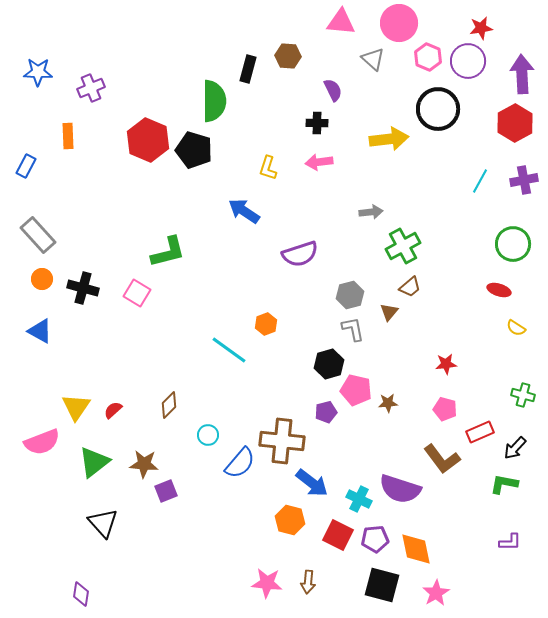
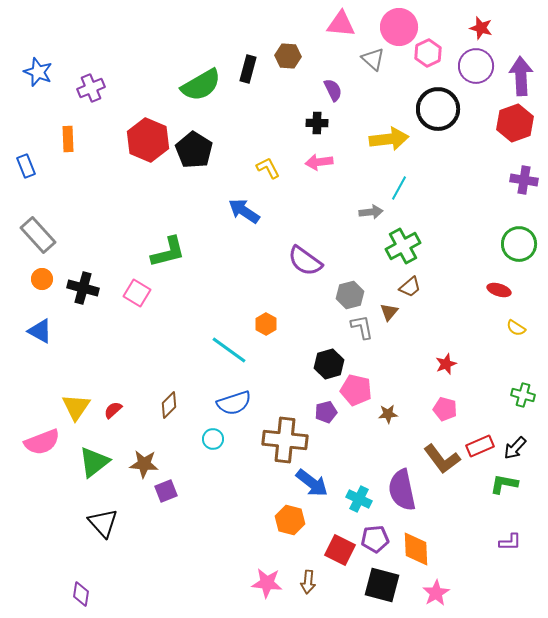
pink triangle at (341, 22): moved 2 px down
pink circle at (399, 23): moved 4 px down
red star at (481, 28): rotated 25 degrees clockwise
pink hexagon at (428, 57): moved 4 px up; rotated 12 degrees clockwise
purple circle at (468, 61): moved 8 px right, 5 px down
blue star at (38, 72): rotated 20 degrees clockwise
purple arrow at (522, 74): moved 1 px left, 2 px down
green semicircle at (214, 101): moved 13 px left, 16 px up; rotated 60 degrees clockwise
red hexagon at (515, 123): rotated 9 degrees clockwise
orange rectangle at (68, 136): moved 3 px down
black pentagon at (194, 150): rotated 15 degrees clockwise
blue rectangle at (26, 166): rotated 50 degrees counterclockwise
yellow L-shape at (268, 168): rotated 135 degrees clockwise
purple cross at (524, 180): rotated 20 degrees clockwise
cyan line at (480, 181): moved 81 px left, 7 px down
green circle at (513, 244): moved 6 px right
purple semicircle at (300, 254): moved 5 px right, 7 px down; rotated 54 degrees clockwise
orange hexagon at (266, 324): rotated 10 degrees counterclockwise
gray L-shape at (353, 329): moved 9 px right, 2 px up
red star at (446, 364): rotated 15 degrees counterclockwise
brown star at (388, 403): moved 11 px down
red rectangle at (480, 432): moved 14 px down
cyan circle at (208, 435): moved 5 px right, 4 px down
brown cross at (282, 441): moved 3 px right, 1 px up
blue semicircle at (240, 463): moved 6 px left, 60 px up; rotated 32 degrees clockwise
purple semicircle at (400, 489): moved 2 px right, 1 px down; rotated 60 degrees clockwise
red square at (338, 535): moved 2 px right, 15 px down
orange diamond at (416, 549): rotated 9 degrees clockwise
